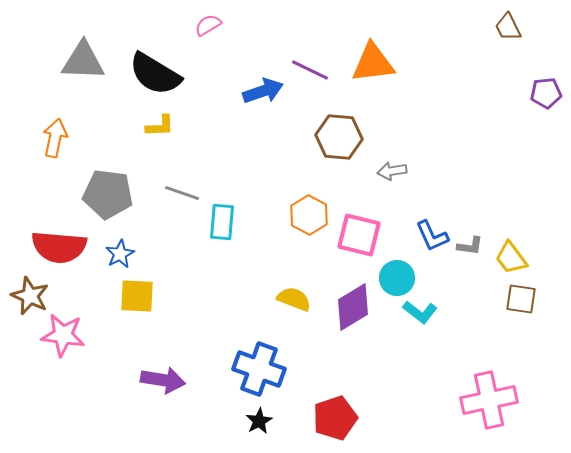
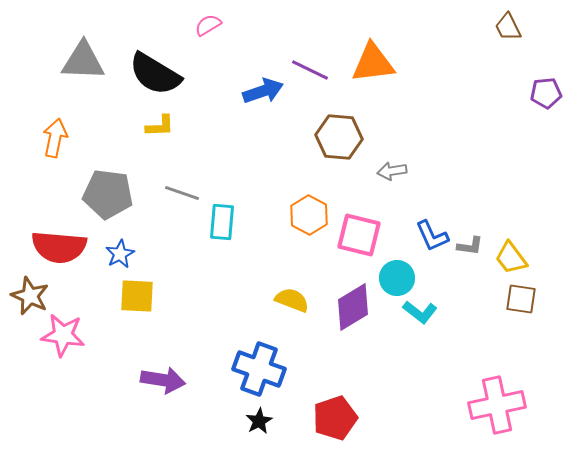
yellow semicircle: moved 2 px left, 1 px down
pink cross: moved 8 px right, 5 px down
